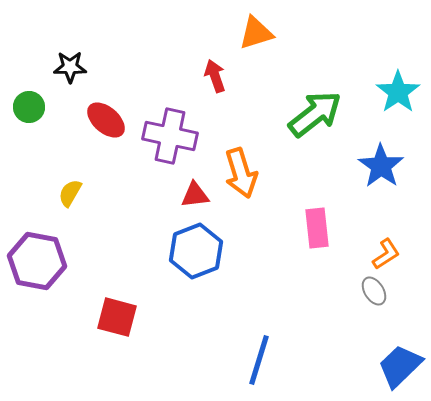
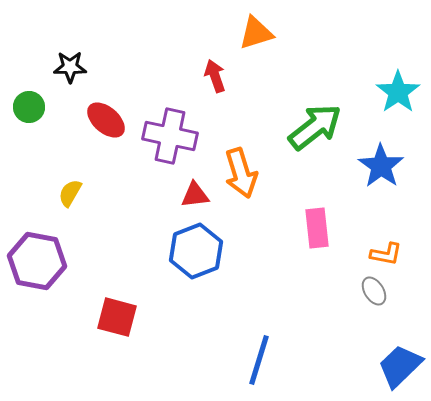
green arrow: moved 13 px down
orange L-shape: rotated 44 degrees clockwise
